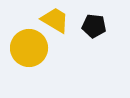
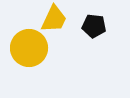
yellow trapezoid: moved 1 px left, 1 px up; rotated 84 degrees clockwise
